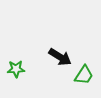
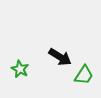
green star: moved 4 px right; rotated 30 degrees clockwise
